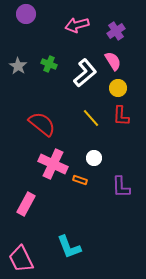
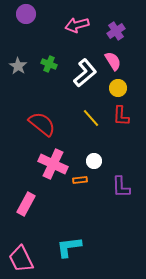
white circle: moved 3 px down
orange rectangle: rotated 24 degrees counterclockwise
cyan L-shape: rotated 104 degrees clockwise
